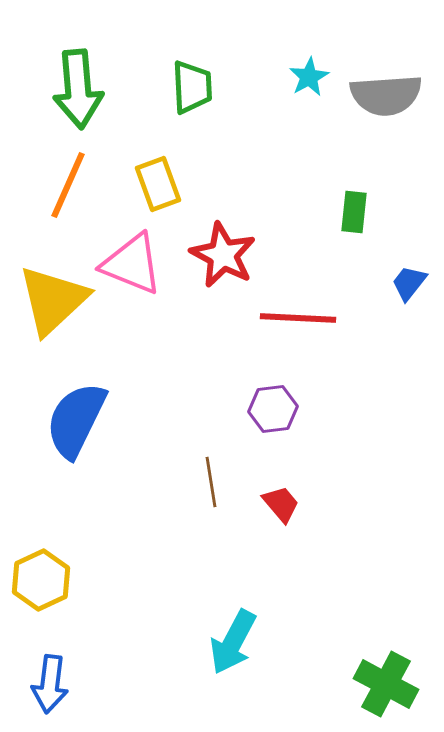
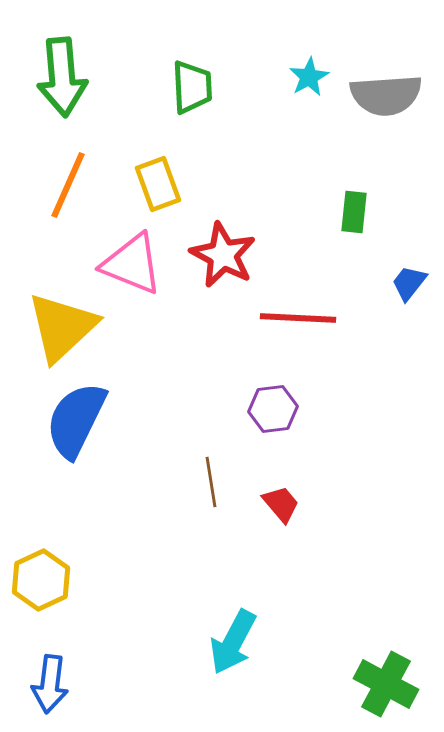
green arrow: moved 16 px left, 12 px up
yellow triangle: moved 9 px right, 27 px down
